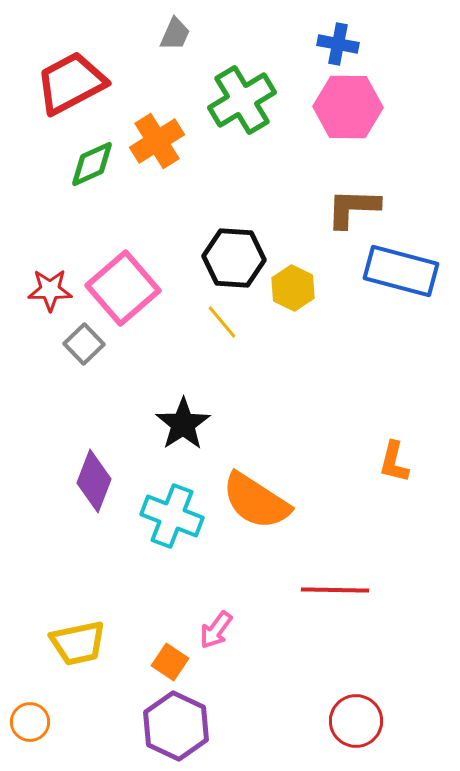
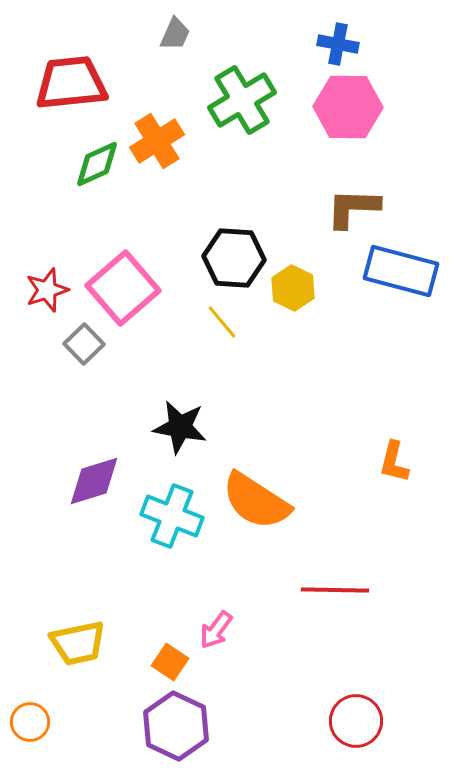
red trapezoid: rotated 22 degrees clockwise
green diamond: moved 5 px right
red star: moved 3 px left; rotated 18 degrees counterclockwise
black star: moved 3 px left, 3 px down; rotated 28 degrees counterclockwise
purple diamond: rotated 52 degrees clockwise
